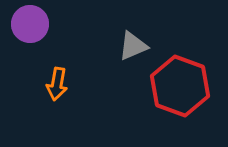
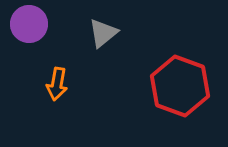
purple circle: moved 1 px left
gray triangle: moved 30 px left, 13 px up; rotated 16 degrees counterclockwise
